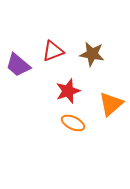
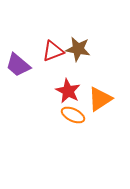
brown star: moved 14 px left, 5 px up
red star: rotated 25 degrees counterclockwise
orange triangle: moved 11 px left, 5 px up; rotated 8 degrees clockwise
orange ellipse: moved 8 px up
